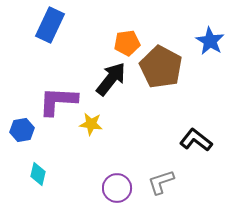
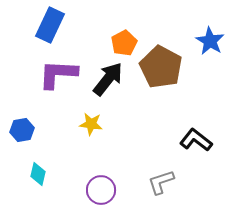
orange pentagon: moved 3 px left; rotated 20 degrees counterclockwise
black arrow: moved 3 px left
purple L-shape: moved 27 px up
purple circle: moved 16 px left, 2 px down
